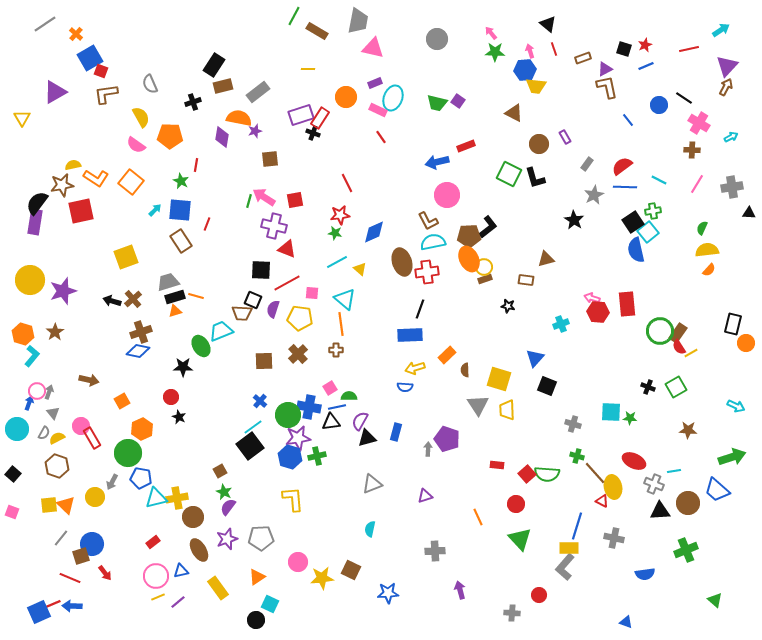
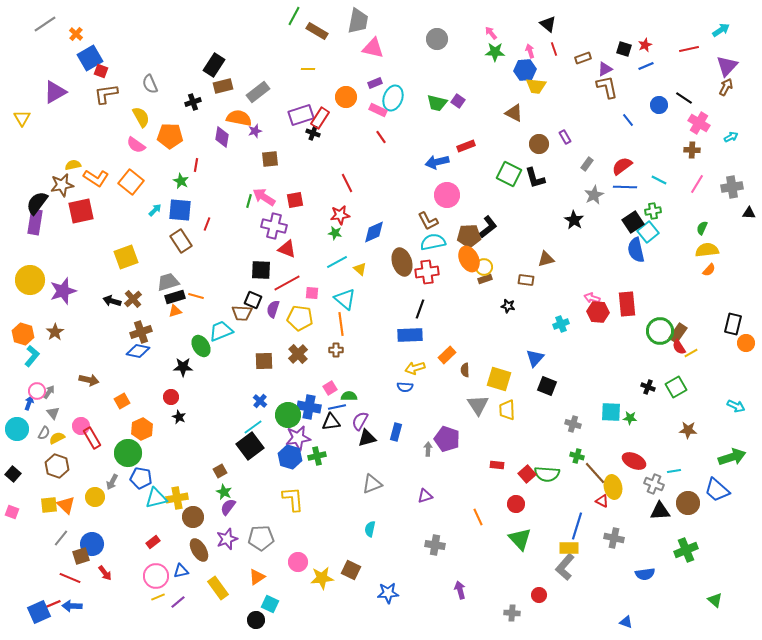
gray arrow at (49, 392): rotated 16 degrees clockwise
gray cross at (435, 551): moved 6 px up; rotated 12 degrees clockwise
